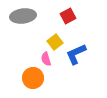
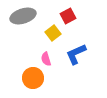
gray ellipse: rotated 10 degrees counterclockwise
yellow square: moved 2 px left, 9 px up
